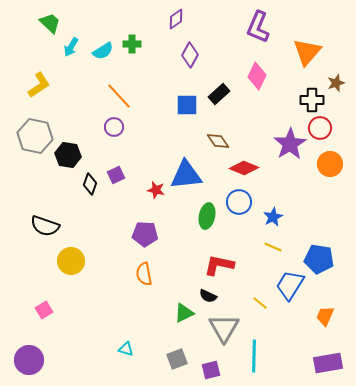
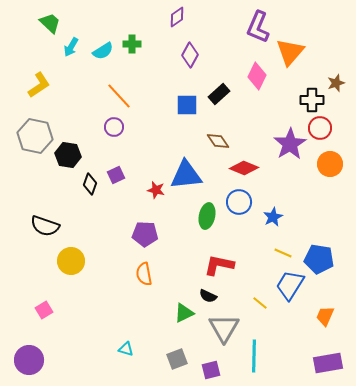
purple diamond at (176, 19): moved 1 px right, 2 px up
orange triangle at (307, 52): moved 17 px left
yellow line at (273, 247): moved 10 px right, 6 px down
